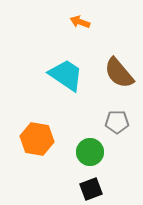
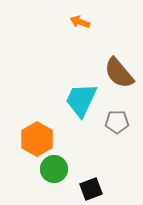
cyan trapezoid: moved 15 px right, 25 px down; rotated 99 degrees counterclockwise
orange hexagon: rotated 20 degrees clockwise
green circle: moved 36 px left, 17 px down
